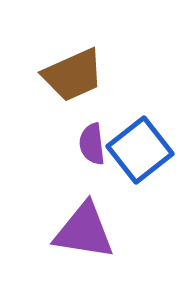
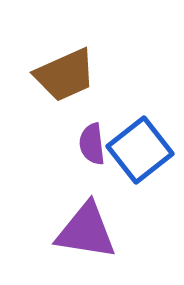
brown trapezoid: moved 8 px left
purple triangle: moved 2 px right
